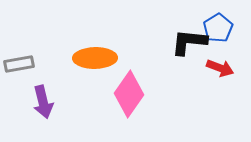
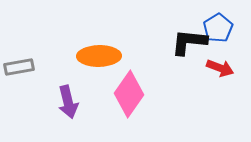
orange ellipse: moved 4 px right, 2 px up
gray rectangle: moved 3 px down
purple arrow: moved 25 px right
